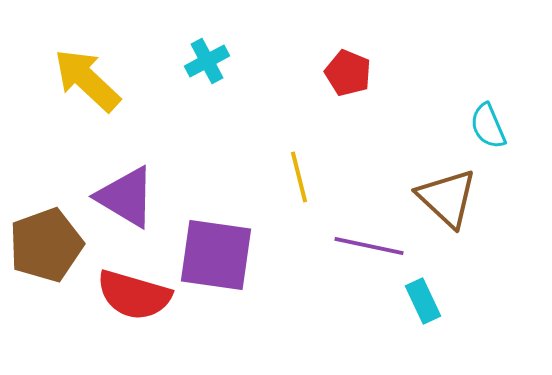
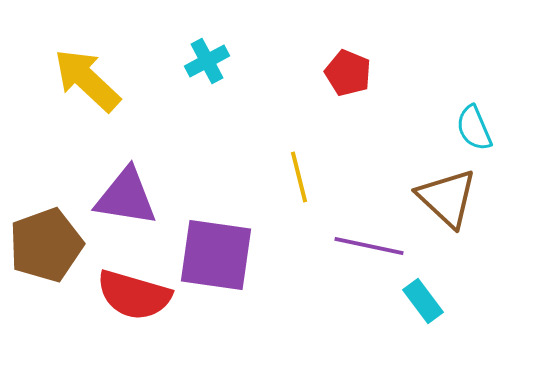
cyan semicircle: moved 14 px left, 2 px down
purple triangle: rotated 22 degrees counterclockwise
cyan rectangle: rotated 12 degrees counterclockwise
